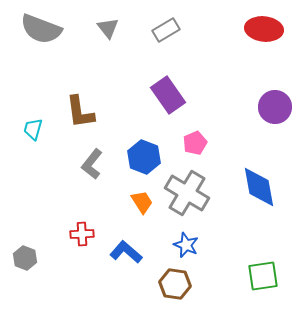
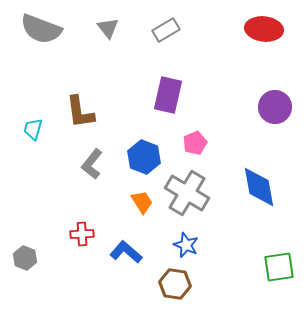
purple rectangle: rotated 48 degrees clockwise
green square: moved 16 px right, 9 px up
